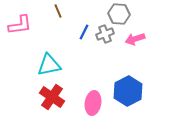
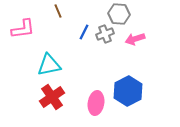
pink L-shape: moved 3 px right, 4 px down
red cross: rotated 20 degrees clockwise
pink ellipse: moved 3 px right
